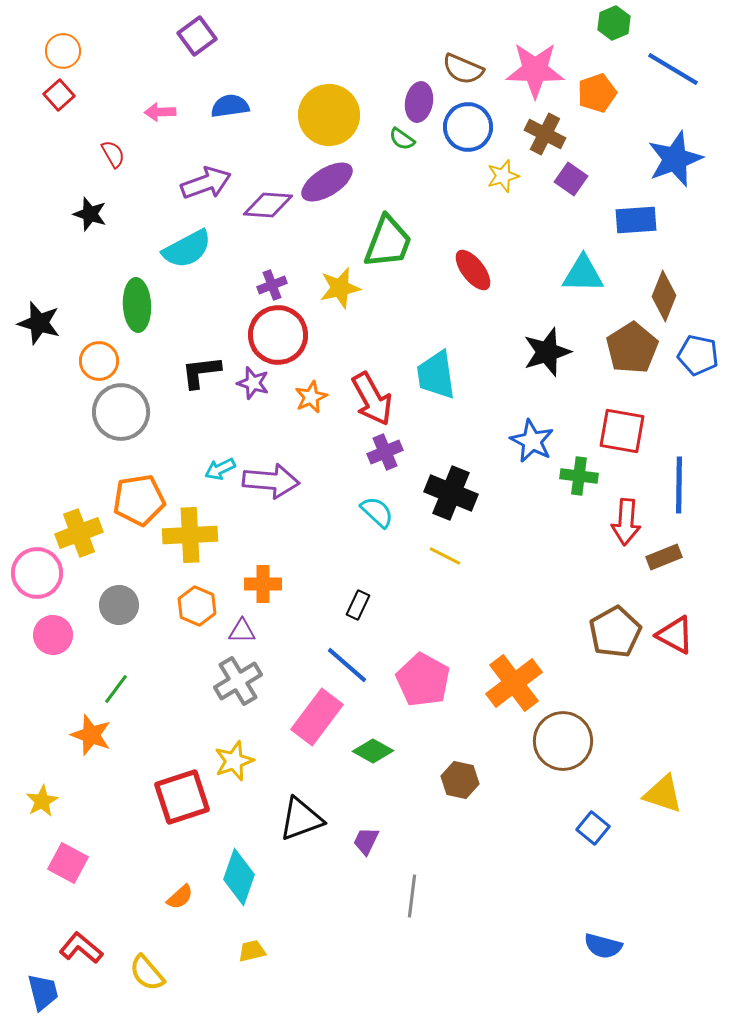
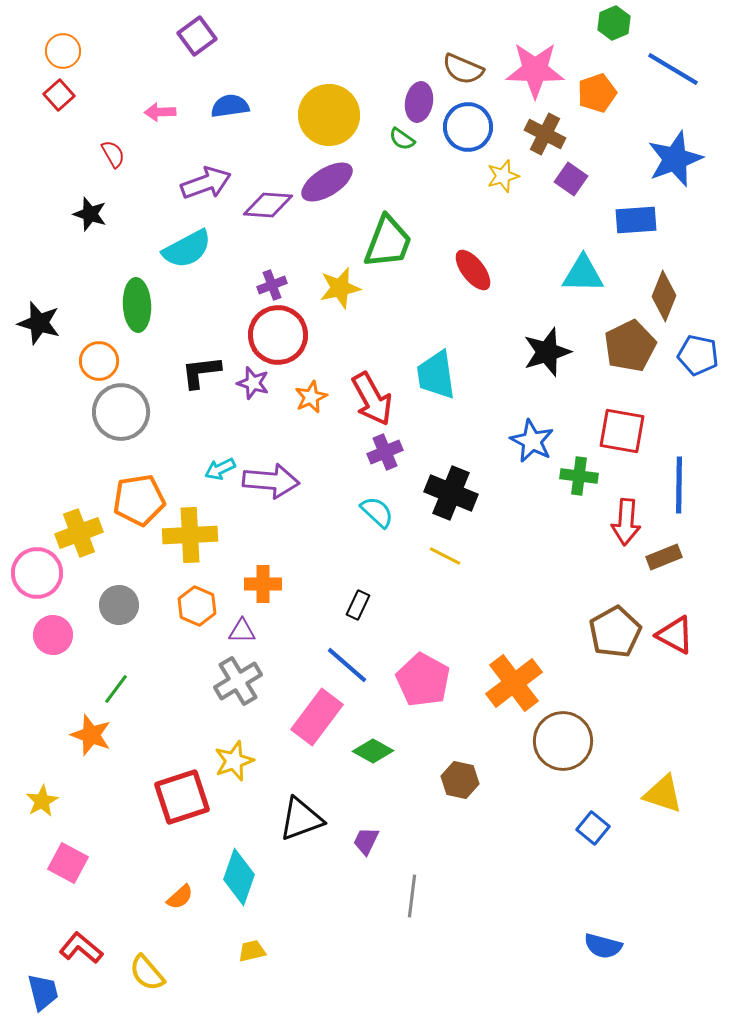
brown pentagon at (632, 348): moved 2 px left, 2 px up; rotated 6 degrees clockwise
